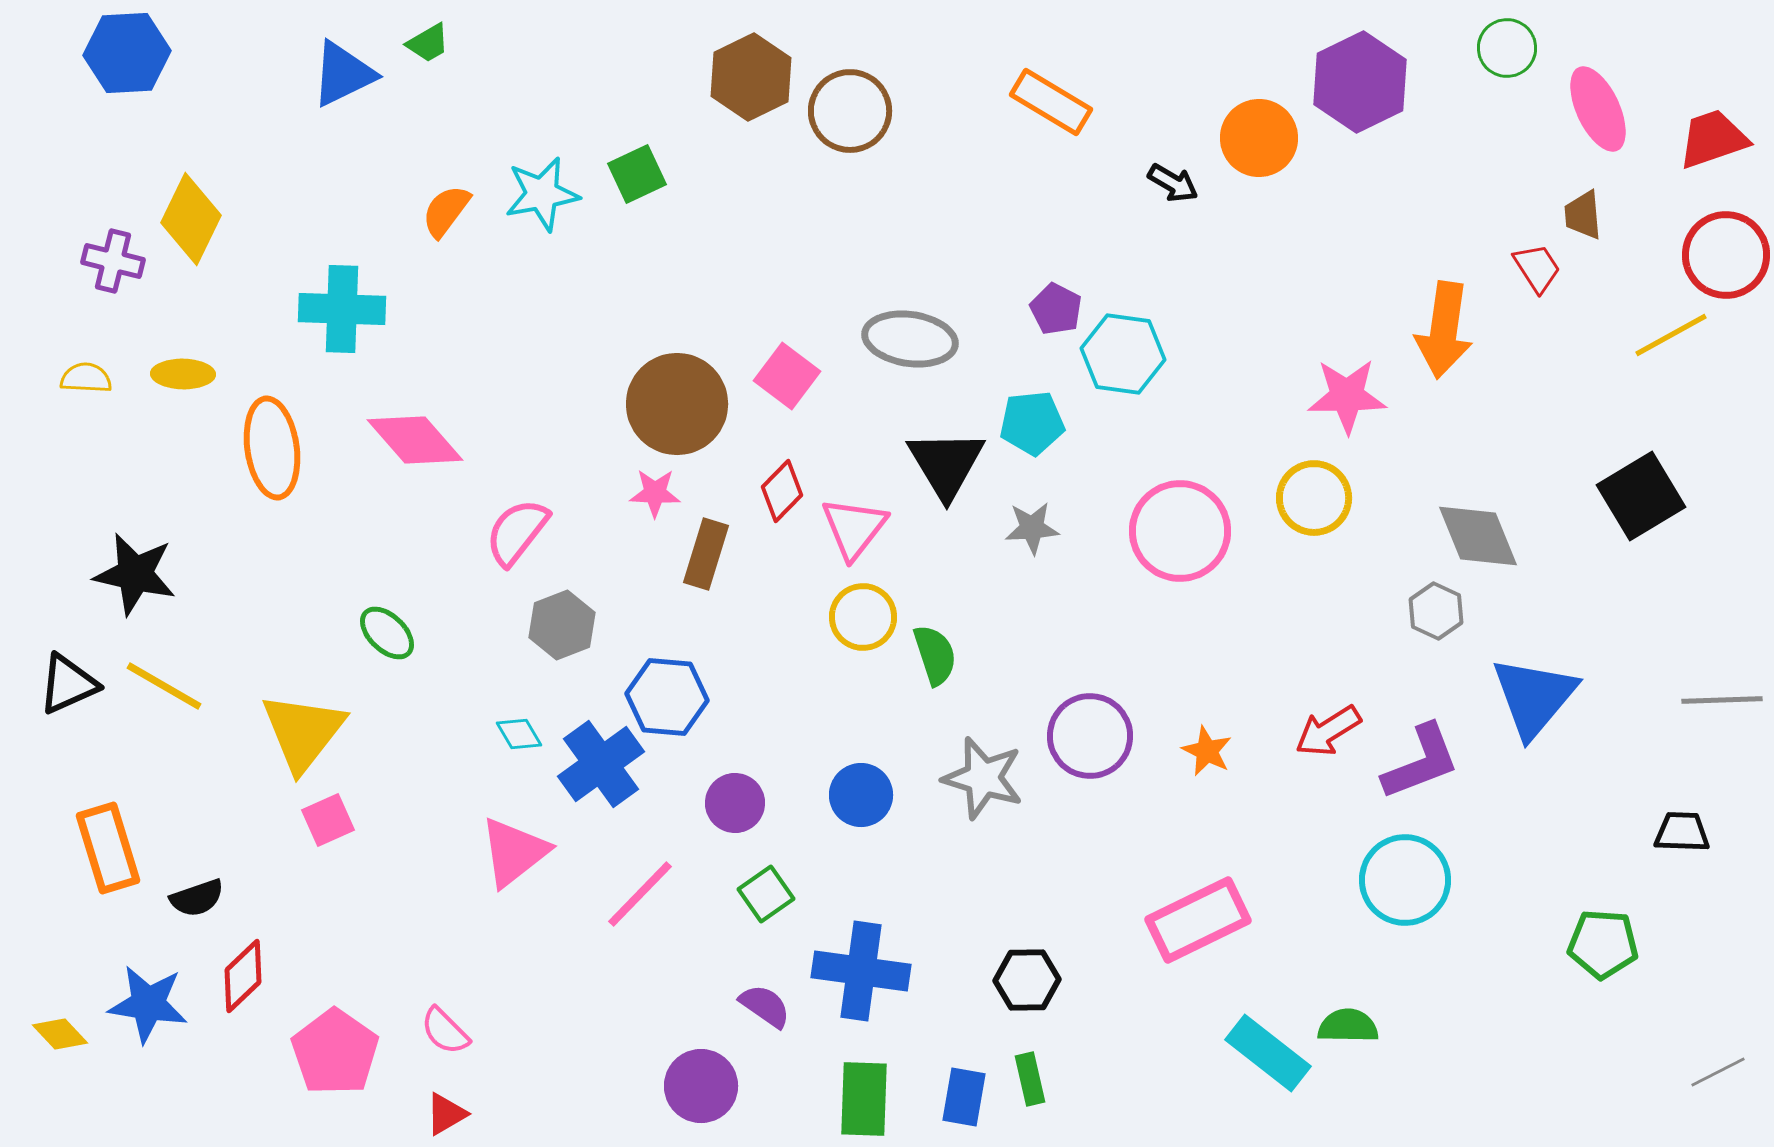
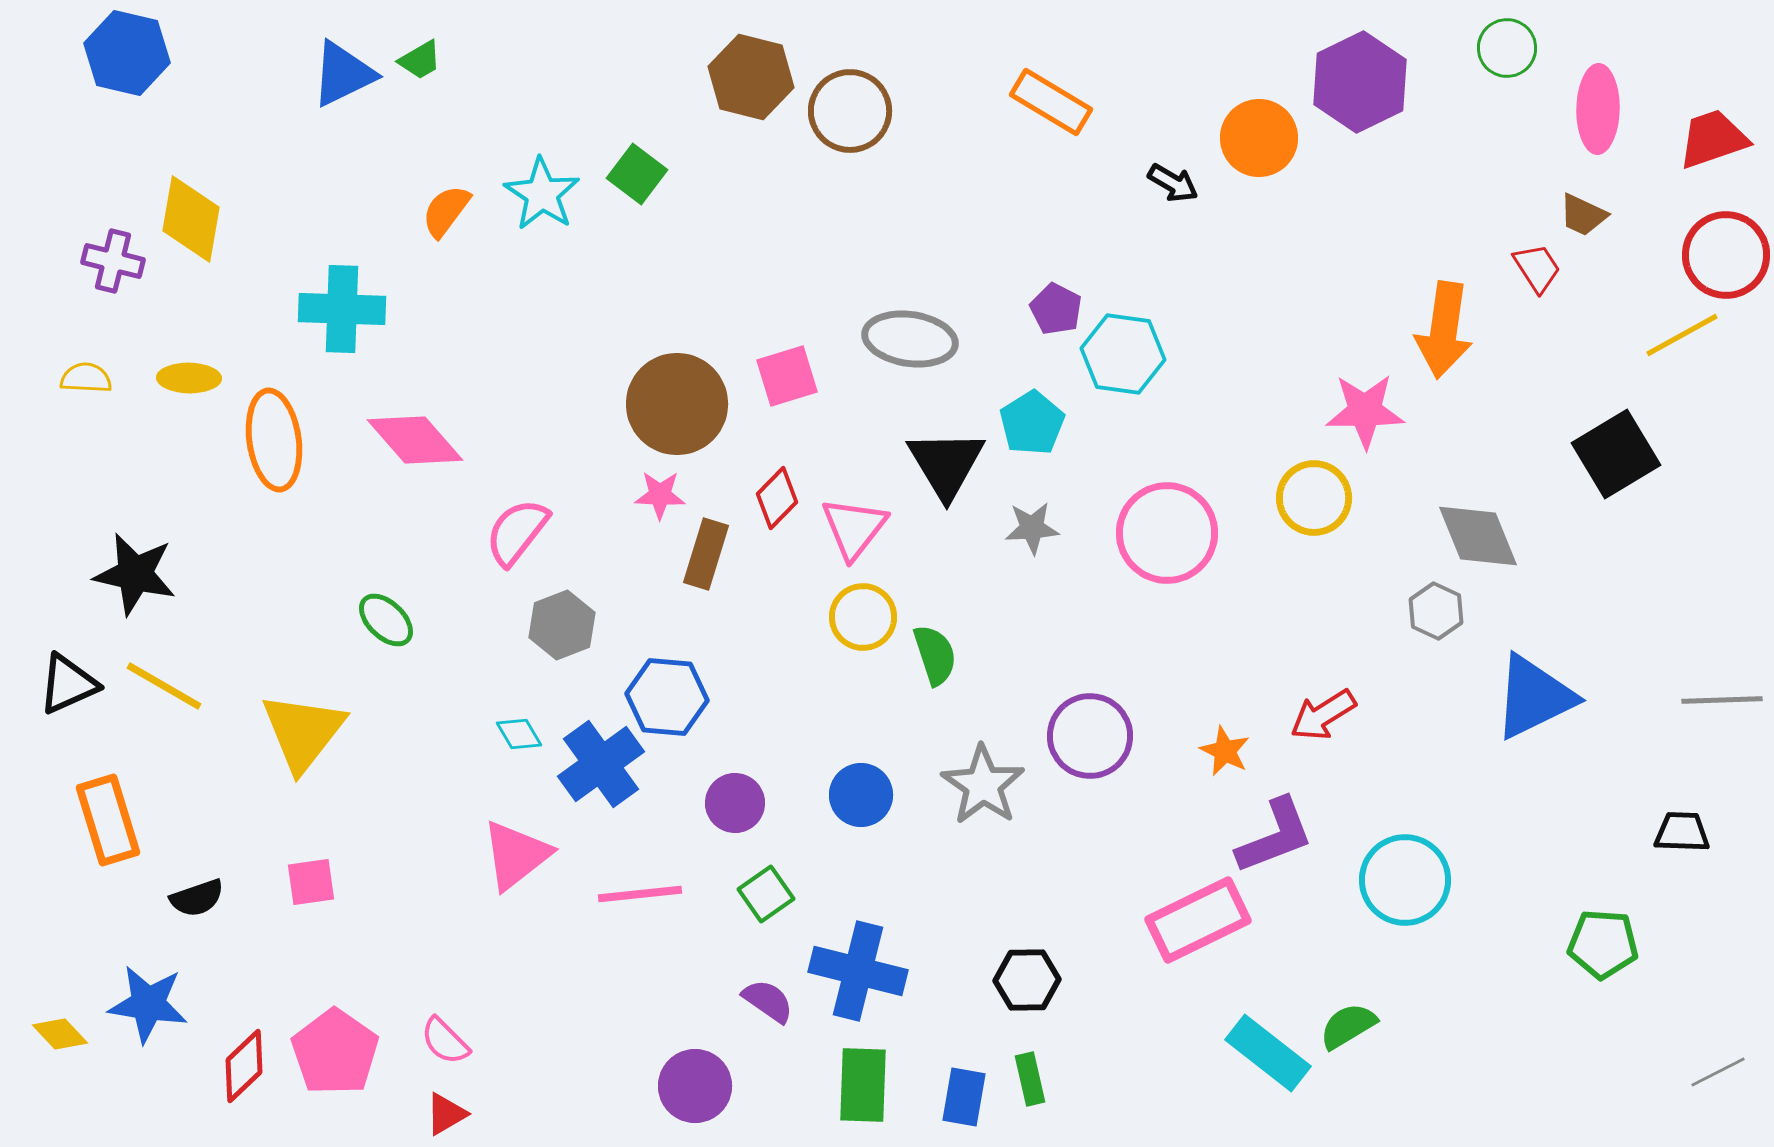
green trapezoid at (428, 43): moved 8 px left, 17 px down
blue hexagon at (127, 53): rotated 16 degrees clockwise
brown hexagon at (751, 77): rotated 20 degrees counterclockwise
pink ellipse at (1598, 109): rotated 26 degrees clockwise
green square at (637, 174): rotated 28 degrees counterclockwise
cyan star at (542, 194): rotated 28 degrees counterclockwise
brown trapezoid at (1583, 215): rotated 60 degrees counterclockwise
yellow diamond at (191, 219): rotated 16 degrees counterclockwise
yellow line at (1671, 335): moved 11 px right
yellow ellipse at (183, 374): moved 6 px right, 4 px down
pink square at (787, 376): rotated 36 degrees clockwise
pink star at (1347, 396): moved 18 px right, 15 px down
cyan pentagon at (1032, 423): rotated 26 degrees counterclockwise
orange ellipse at (272, 448): moved 2 px right, 8 px up
red diamond at (782, 491): moved 5 px left, 7 px down
pink star at (655, 493): moved 5 px right, 2 px down
black square at (1641, 496): moved 25 px left, 42 px up
pink circle at (1180, 531): moved 13 px left, 2 px down
green ellipse at (387, 633): moved 1 px left, 13 px up
blue triangle at (1534, 697): rotated 24 degrees clockwise
red arrow at (1328, 731): moved 5 px left, 16 px up
orange star at (1207, 751): moved 18 px right
purple L-shape at (1421, 762): moved 146 px left, 74 px down
gray star at (983, 778): moved 7 px down; rotated 18 degrees clockwise
pink square at (328, 820): moved 17 px left, 62 px down; rotated 16 degrees clockwise
orange rectangle at (108, 848): moved 28 px up
pink triangle at (514, 852): moved 2 px right, 3 px down
pink line at (640, 894): rotated 40 degrees clockwise
blue cross at (861, 971): moved 3 px left; rotated 6 degrees clockwise
red diamond at (243, 976): moved 1 px right, 90 px down
purple semicircle at (765, 1006): moved 3 px right, 5 px up
green semicircle at (1348, 1026): rotated 32 degrees counterclockwise
pink semicircle at (445, 1031): moved 10 px down
purple circle at (701, 1086): moved 6 px left
green rectangle at (864, 1099): moved 1 px left, 14 px up
